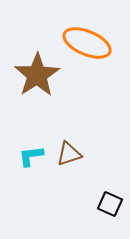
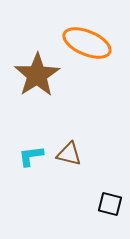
brown triangle: rotated 32 degrees clockwise
black square: rotated 10 degrees counterclockwise
